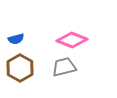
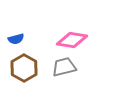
pink diamond: rotated 12 degrees counterclockwise
brown hexagon: moved 4 px right
